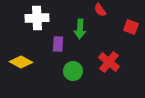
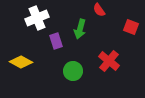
red semicircle: moved 1 px left
white cross: rotated 20 degrees counterclockwise
green arrow: rotated 12 degrees clockwise
purple rectangle: moved 2 px left, 3 px up; rotated 21 degrees counterclockwise
red cross: moved 1 px up
